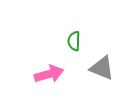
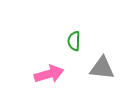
gray triangle: rotated 16 degrees counterclockwise
